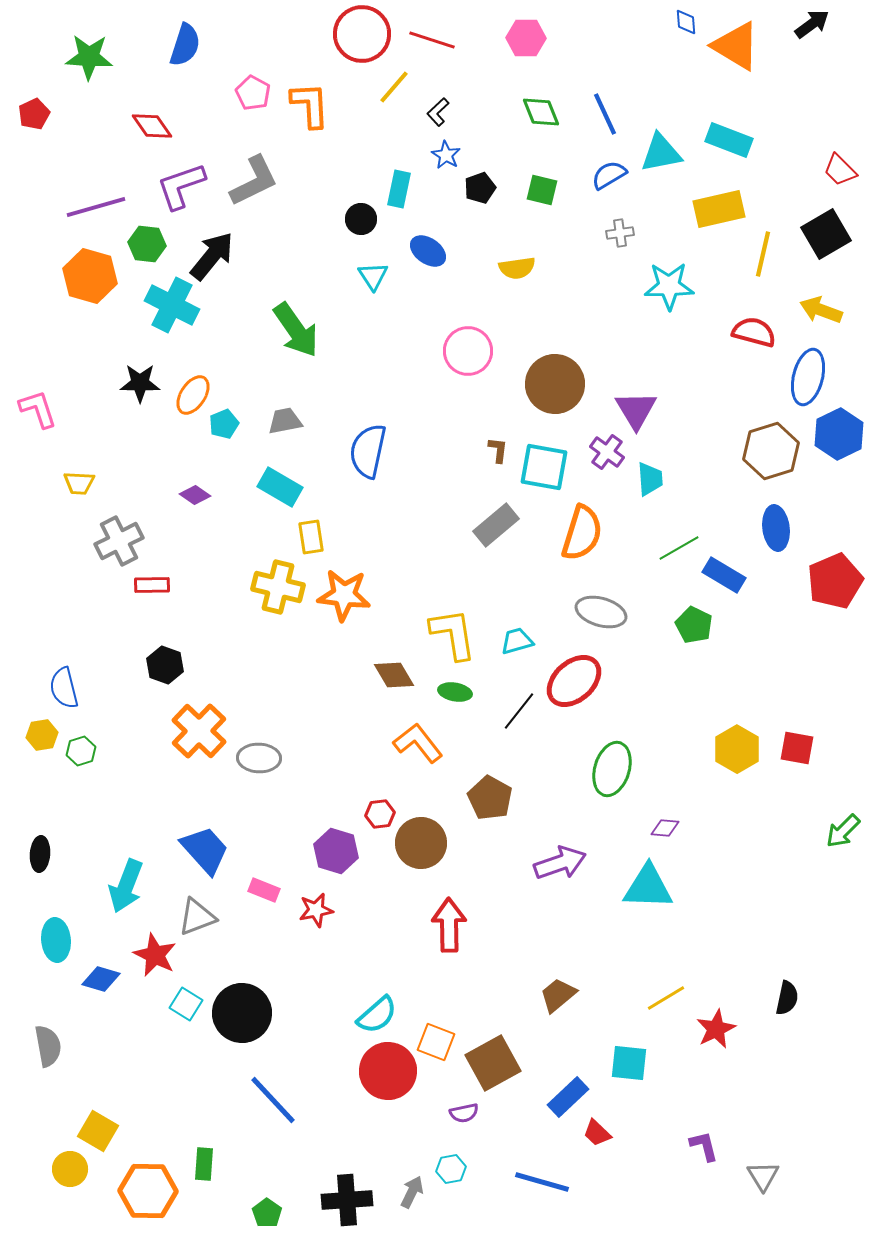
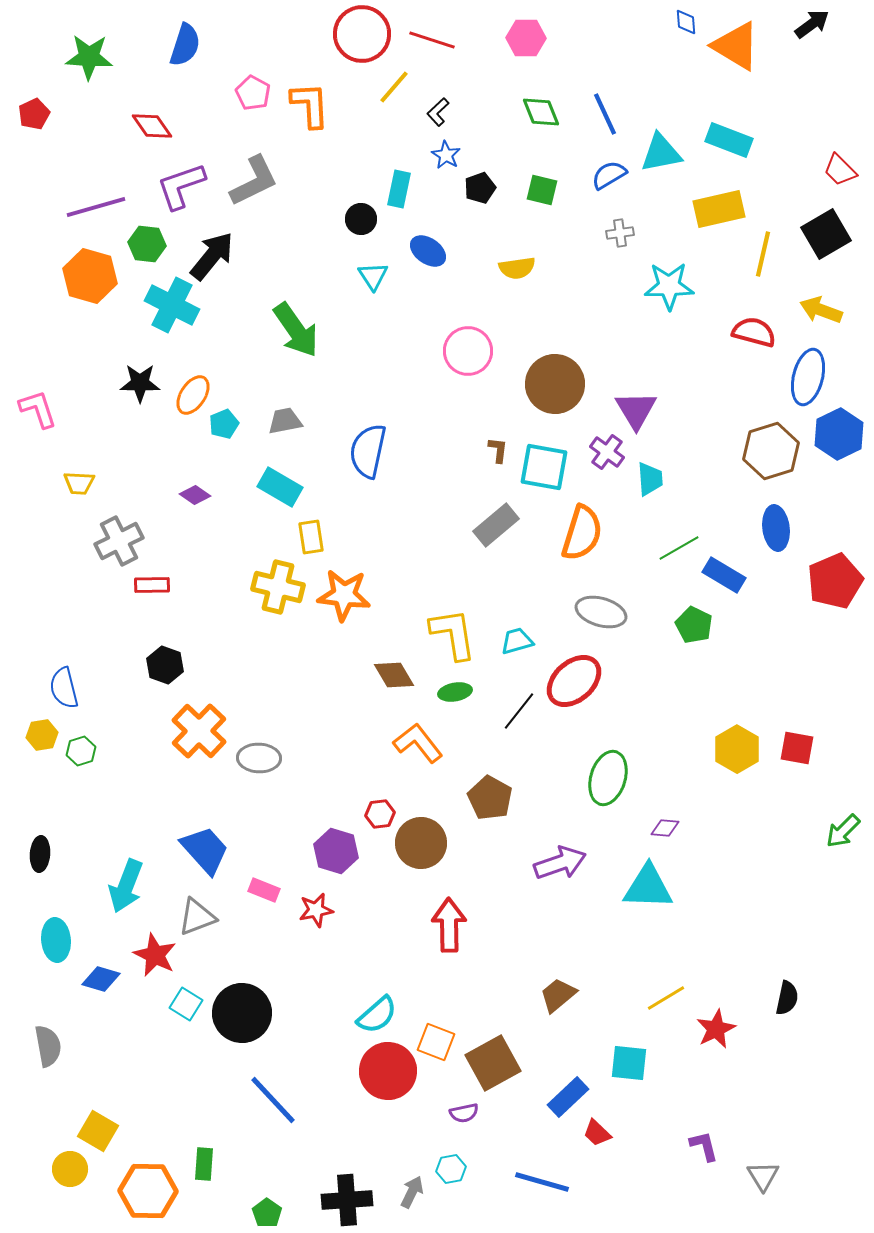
green ellipse at (455, 692): rotated 20 degrees counterclockwise
green ellipse at (612, 769): moved 4 px left, 9 px down
